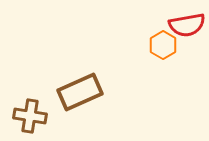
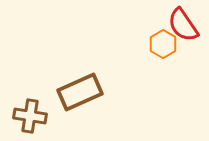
red semicircle: moved 4 px left; rotated 66 degrees clockwise
orange hexagon: moved 1 px up
